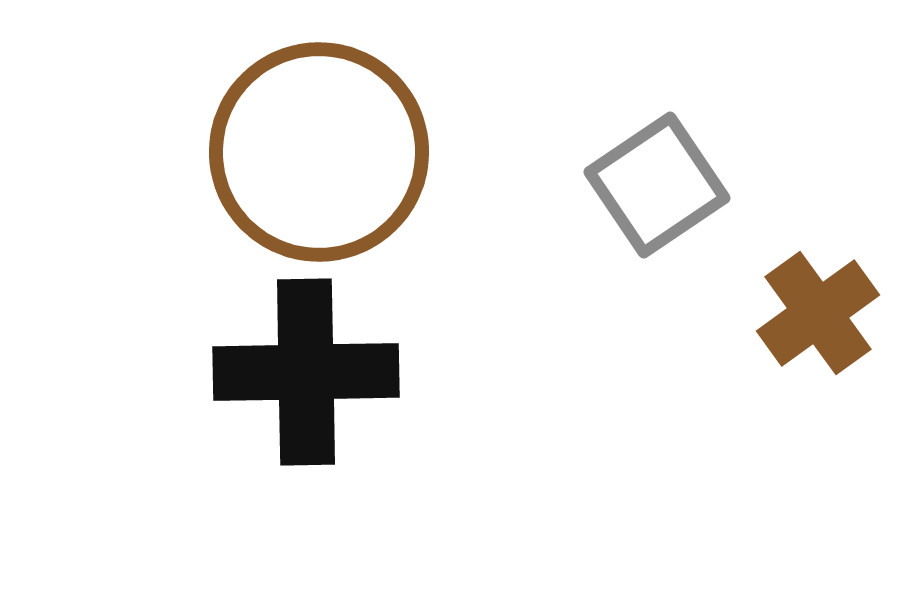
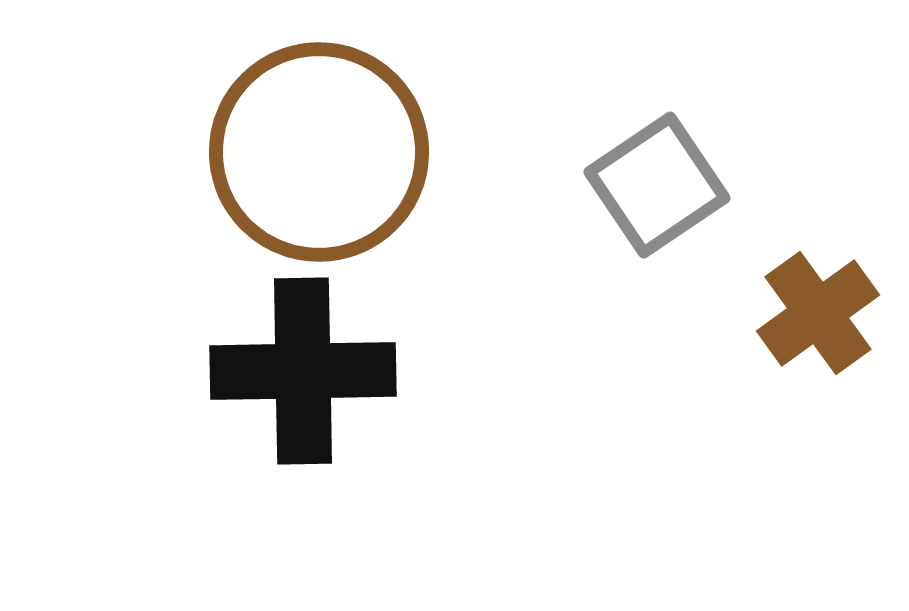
black cross: moved 3 px left, 1 px up
